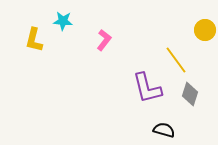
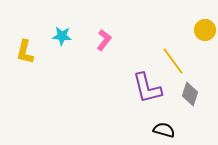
cyan star: moved 1 px left, 15 px down
yellow L-shape: moved 9 px left, 12 px down
yellow line: moved 3 px left, 1 px down
